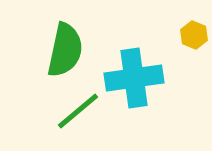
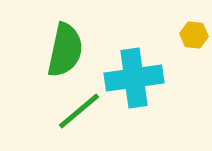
yellow hexagon: rotated 16 degrees counterclockwise
green line: moved 1 px right
